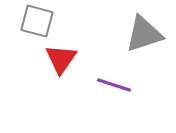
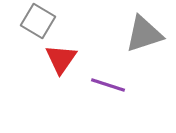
gray square: moved 1 px right; rotated 16 degrees clockwise
purple line: moved 6 px left
